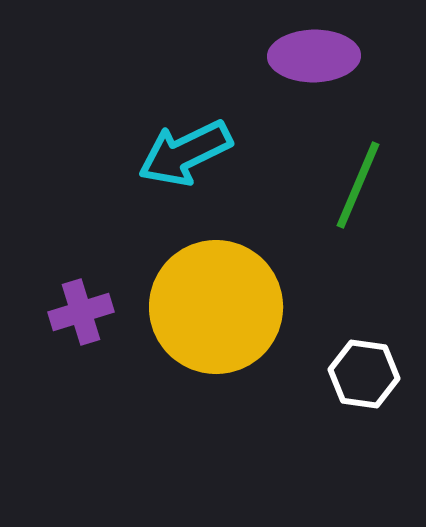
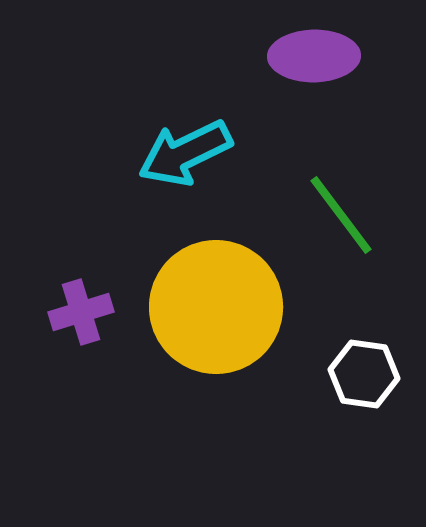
green line: moved 17 px left, 30 px down; rotated 60 degrees counterclockwise
